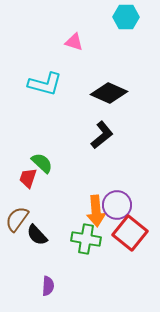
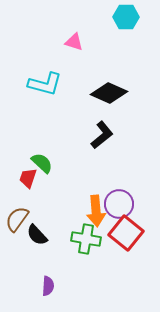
purple circle: moved 2 px right, 1 px up
red square: moved 4 px left
